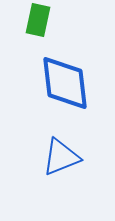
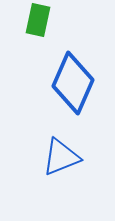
blue diamond: moved 8 px right; rotated 30 degrees clockwise
